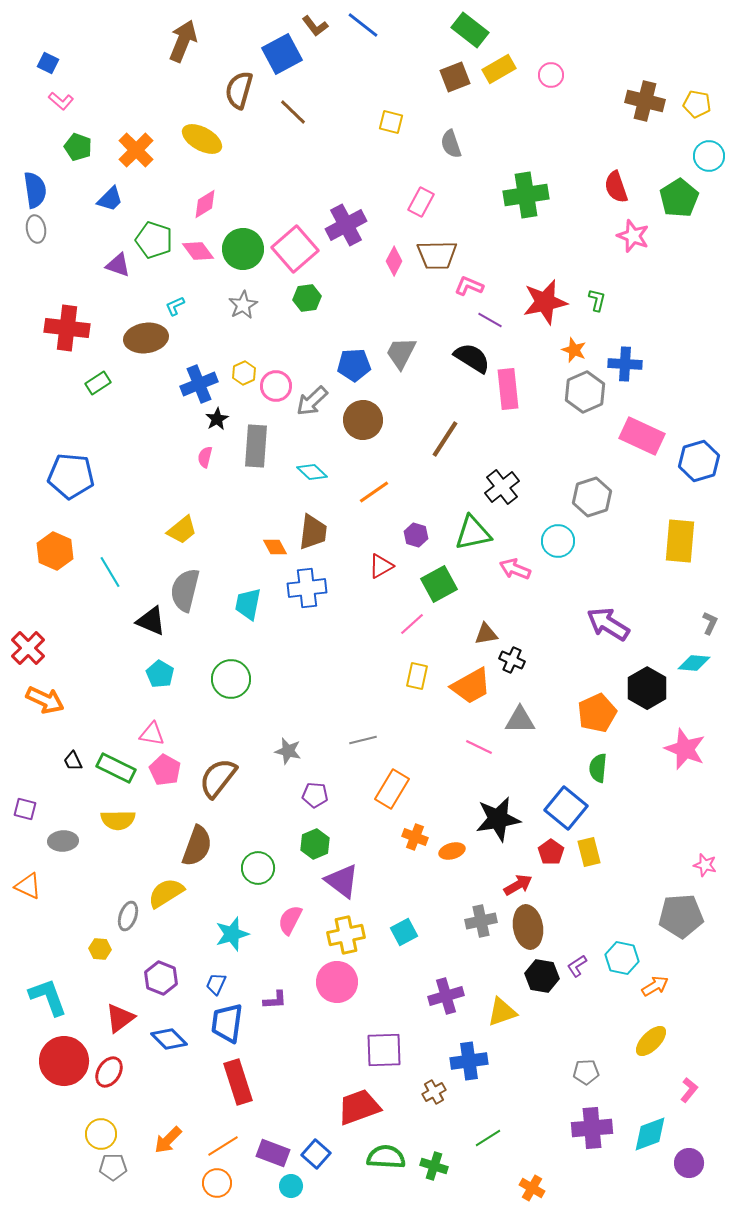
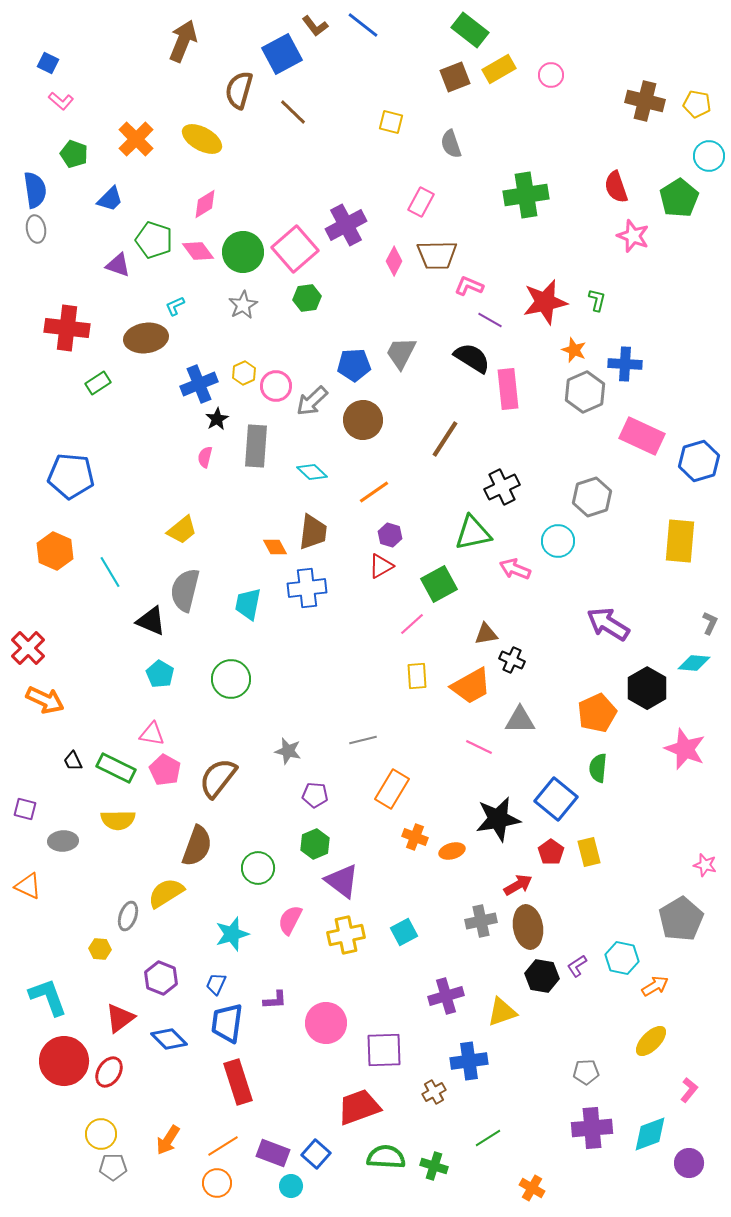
green pentagon at (78, 147): moved 4 px left, 7 px down
orange cross at (136, 150): moved 11 px up
green circle at (243, 249): moved 3 px down
black cross at (502, 487): rotated 12 degrees clockwise
purple hexagon at (416, 535): moved 26 px left
yellow rectangle at (417, 676): rotated 16 degrees counterclockwise
blue square at (566, 808): moved 10 px left, 9 px up
gray pentagon at (681, 916): moved 3 px down; rotated 27 degrees counterclockwise
pink circle at (337, 982): moved 11 px left, 41 px down
orange arrow at (168, 1140): rotated 12 degrees counterclockwise
